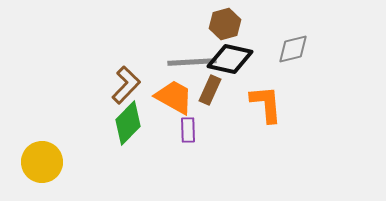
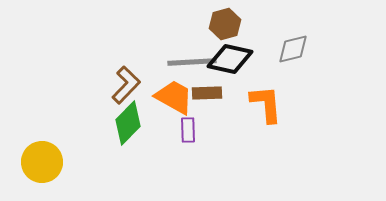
brown rectangle: moved 3 px left, 3 px down; rotated 64 degrees clockwise
